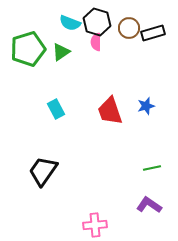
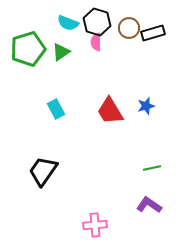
cyan semicircle: moved 2 px left
red trapezoid: rotated 12 degrees counterclockwise
